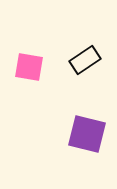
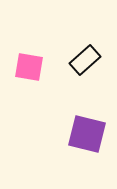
black rectangle: rotated 8 degrees counterclockwise
